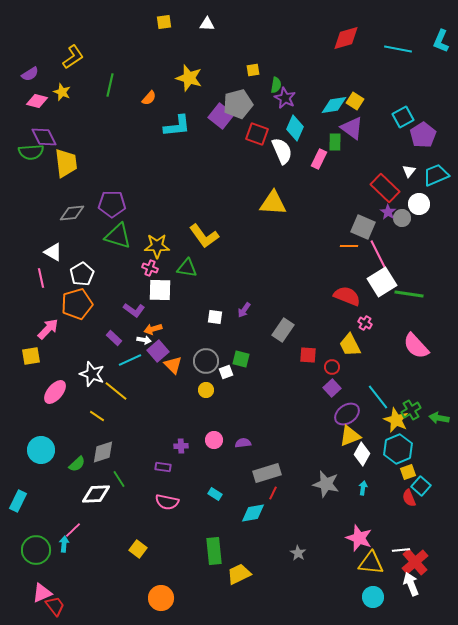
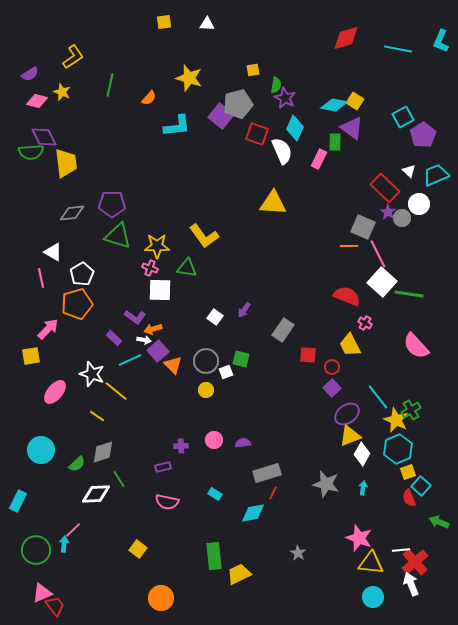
cyan diamond at (334, 105): rotated 20 degrees clockwise
white triangle at (409, 171): rotated 24 degrees counterclockwise
white square at (382, 282): rotated 16 degrees counterclockwise
purple L-shape at (134, 310): moved 1 px right, 7 px down
white square at (215, 317): rotated 28 degrees clockwise
green arrow at (439, 418): moved 104 px down; rotated 12 degrees clockwise
purple rectangle at (163, 467): rotated 21 degrees counterclockwise
green rectangle at (214, 551): moved 5 px down
